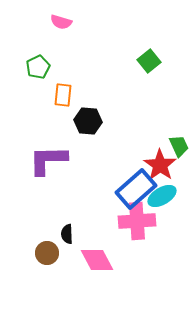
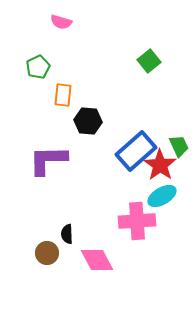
blue rectangle: moved 38 px up
